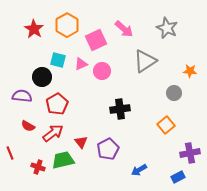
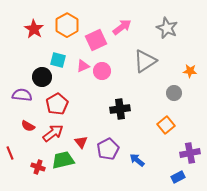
pink arrow: moved 2 px left, 2 px up; rotated 78 degrees counterclockwise
pink triangle: moved 2 px right, 2 px down
purple semicircle: moved 1 px up
blue arrow: moved 2 px left, 10 px up; rotated 70 degrees clockwise
